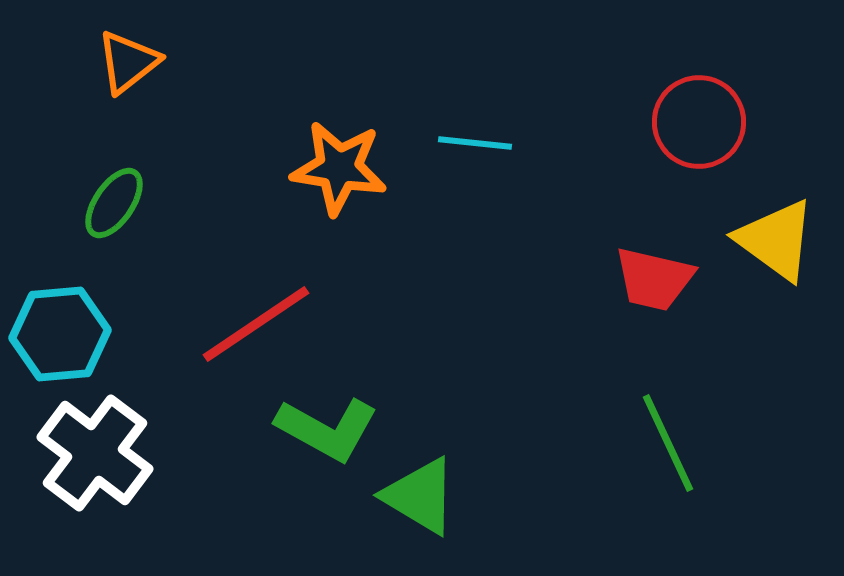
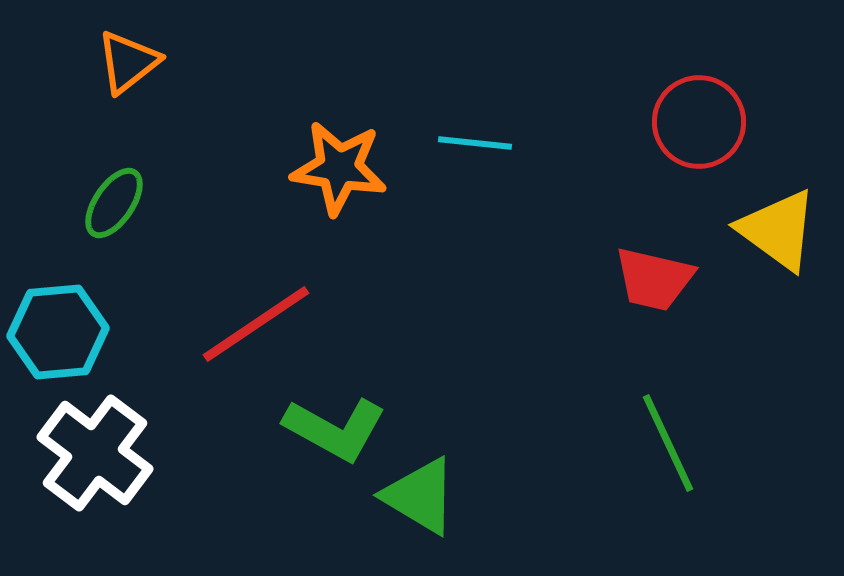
yellow triangle: moved 2 px right, 10 px up
cyan hexagon: moved 2 px left, 2 px up
green L-shape: moved 8 px right
